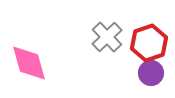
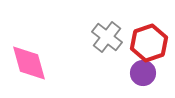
gray cross: rotated 8 degrees counterclockwise
purple circle: moved 8 px left
